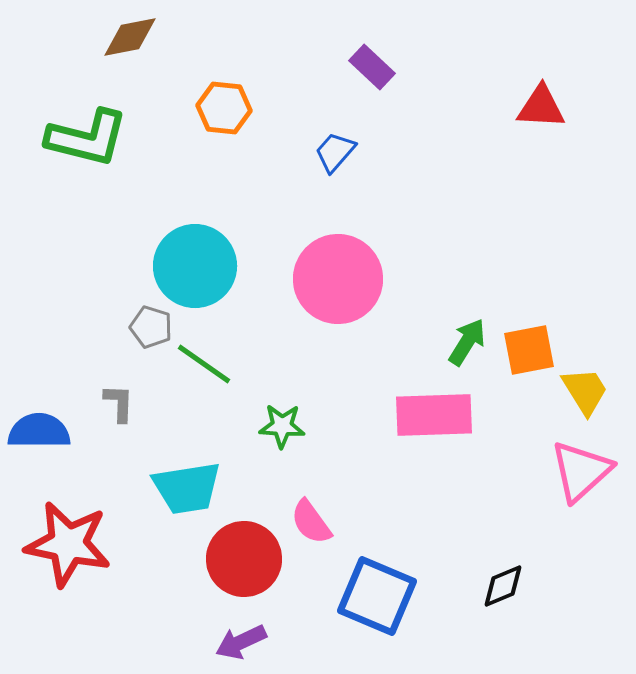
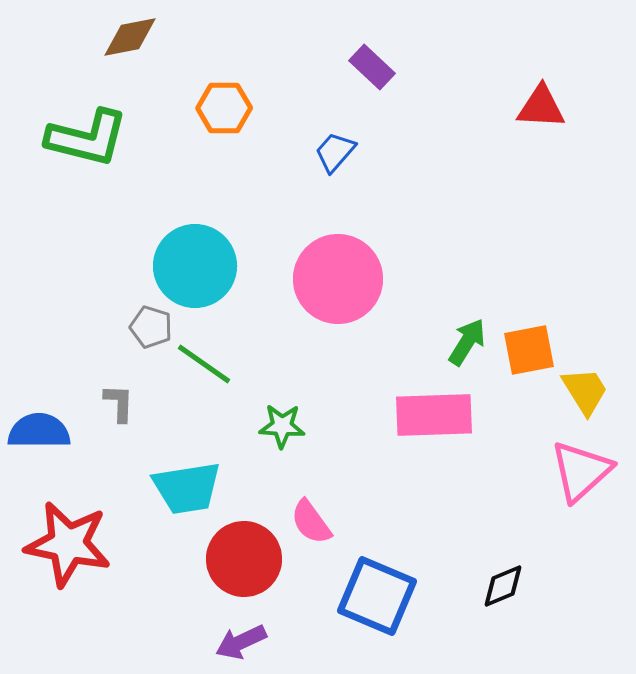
orange hexagon: rotated 6 degrees counterclockwise
